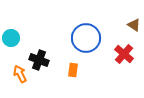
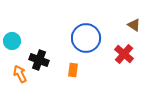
cyan circle: moved 1 px right, 3 px down
